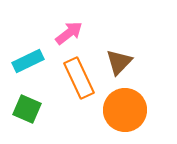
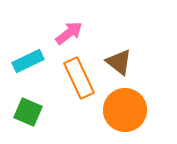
brown triangle: rotated 36 degrees counterclockwise
green square: moved 1 px right, 3 px down
